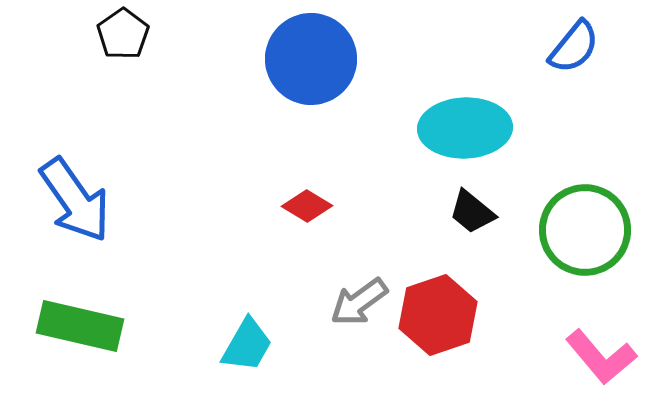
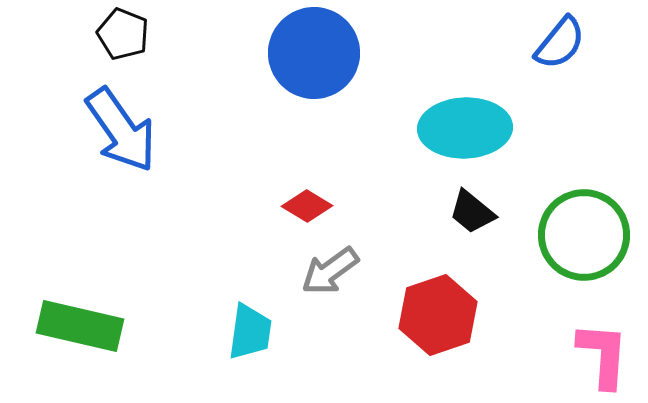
black pentagon: rotated 15 degrees counterclockwise
blue semicircle: moved 14 px left, 4 px up
blue circle: moved 3 px right, 6 px up
blue arrow: moved 46 px right, 70 px up
green circle: moved 1 px left, 5 px down
gray arrow: moved 29 px left, 31 px up
cyan trapezoid: moved 3 px right, 13 px up; rotated 22 degrees counterclockwise
pink L-shape: moved 2 px right, 2 px up; rotated 136 degrees counterclockwise
